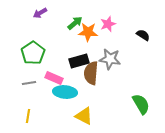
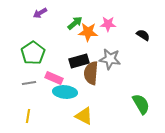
pink star: rotated 21 degrees clockwise
